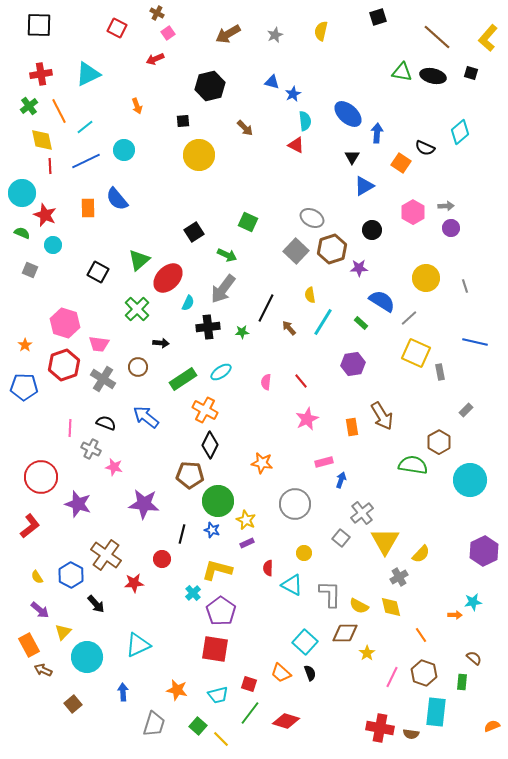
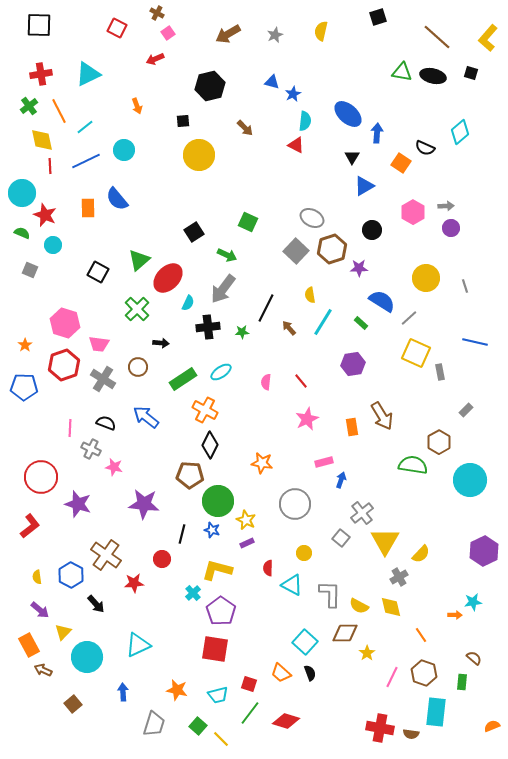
cyan semicircle at (305, 121): rotated 12 degrees clockwise
yellow semicircle at (37, 577): rotated 24 degrees clockwise
